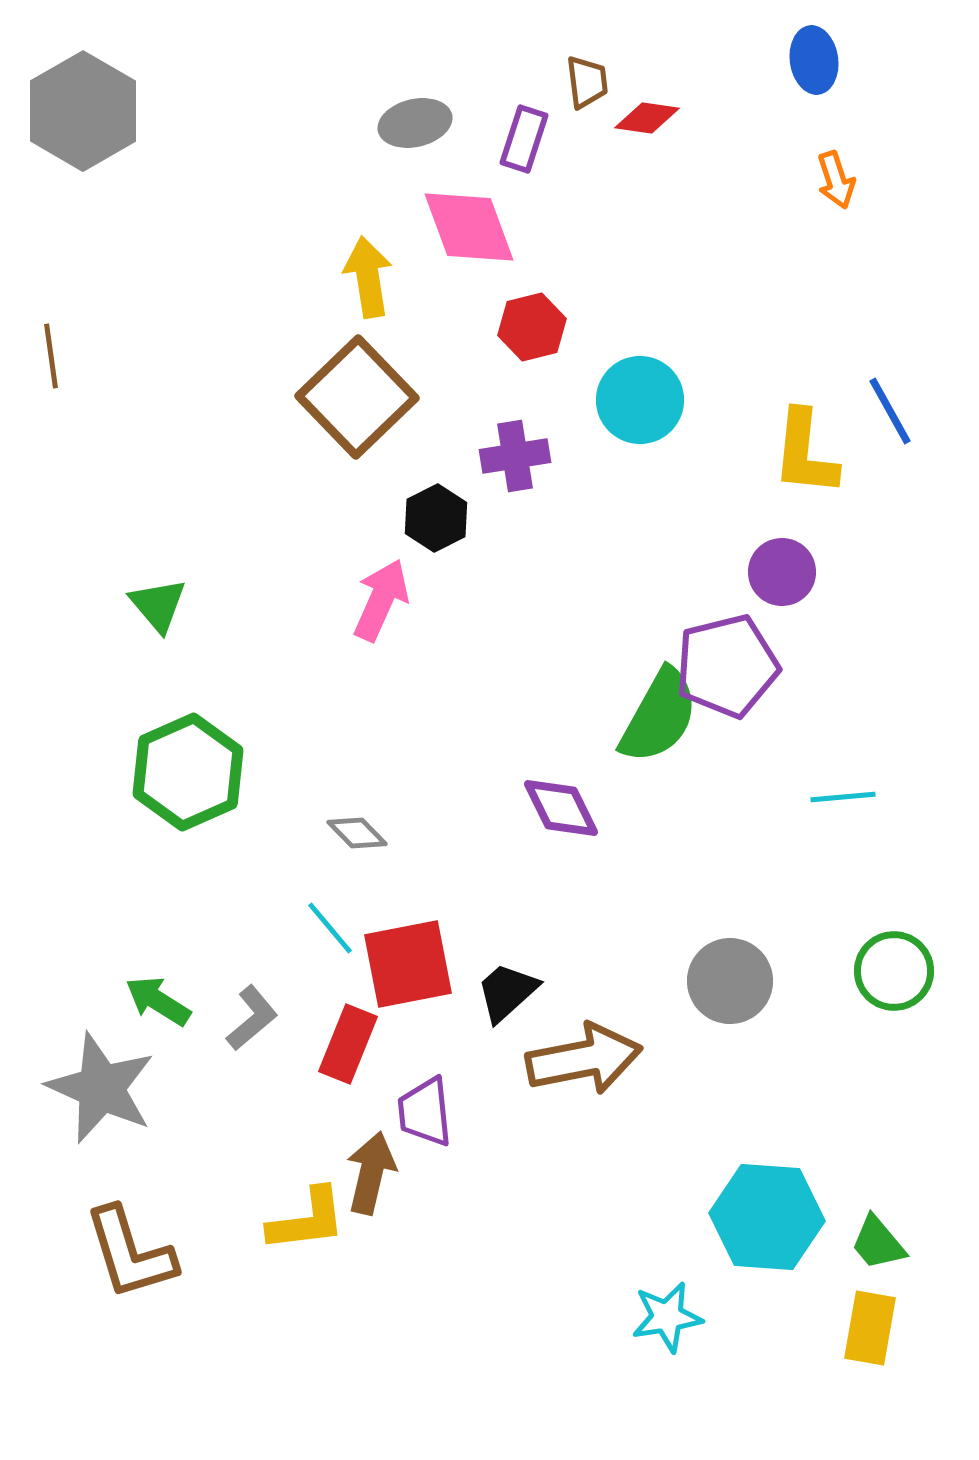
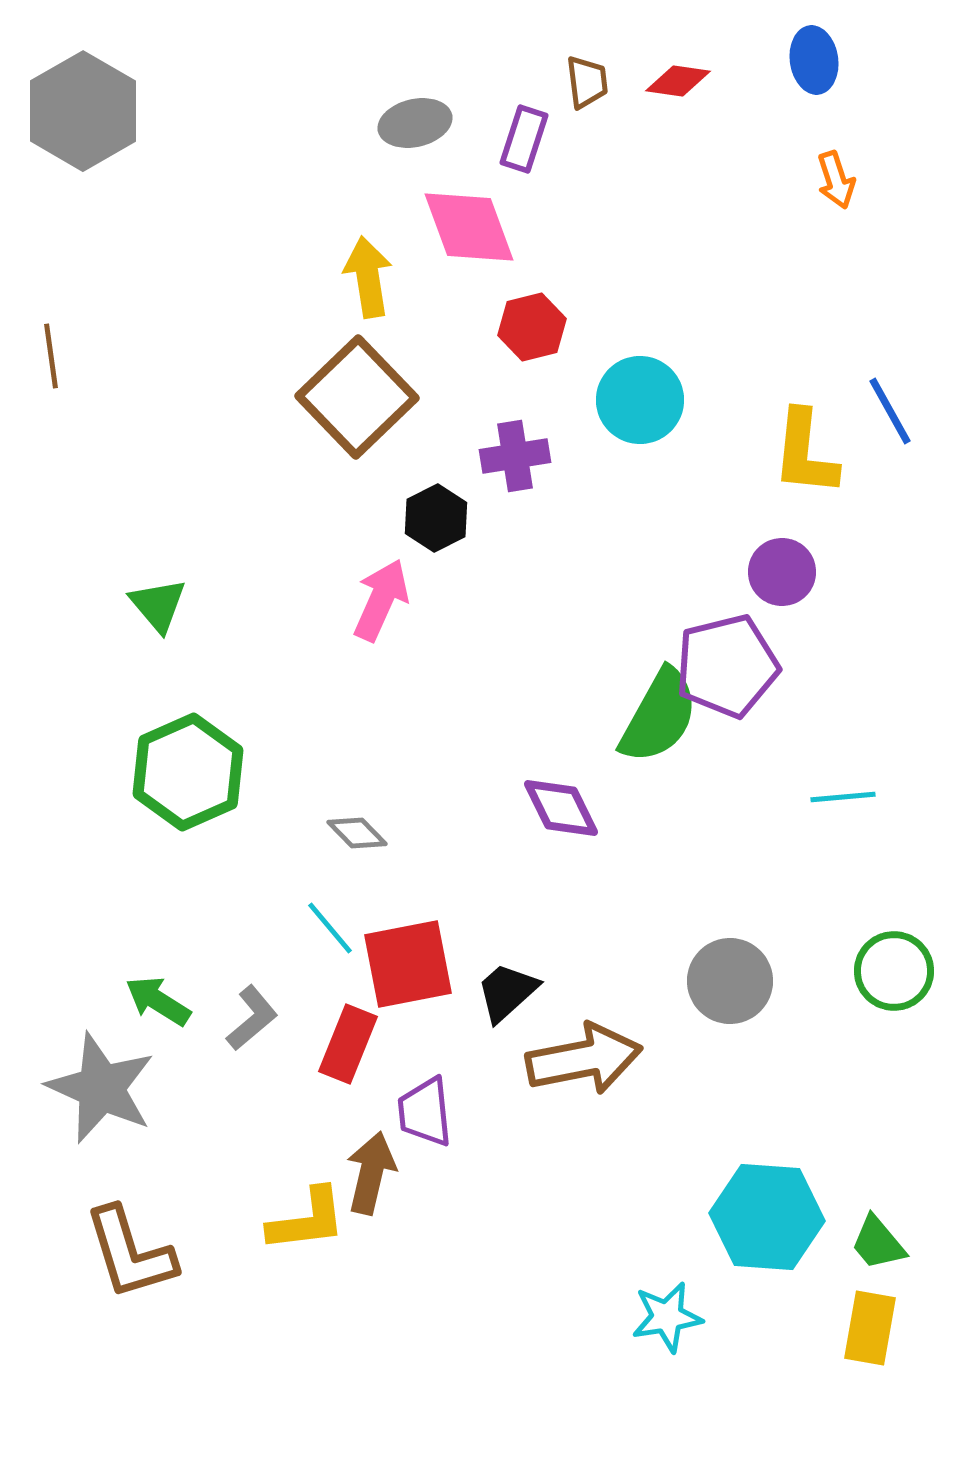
red diamond at (647, 118): moved 31 px right, 37 px up
